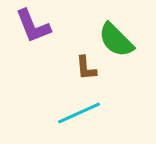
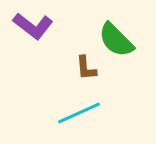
purple L-shape: rotated 30 degrees counterclockwise
